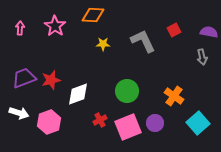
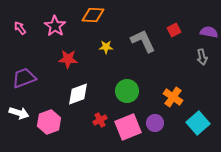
pink arrow: rotated 40 degrees counterclockwise
yellow star: moved 3 px right, 3 px down
red star: moved 17 px right, 21 px up; rotated 18 degrees clockwise
orange cross: moved 1 px left, 1 px down
